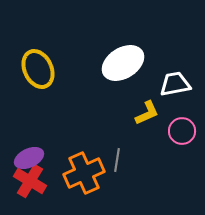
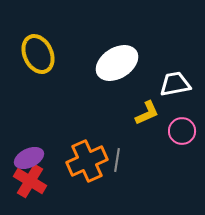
white ellipse: moved 6 px left
yellow ellipse: moved 15 px up
orange cross: moved 3 px right, 12 px up
